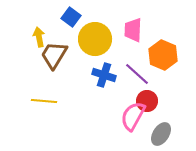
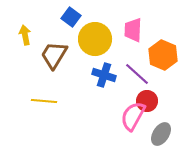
yellow arrow: moved 14 px left, 2 px up
